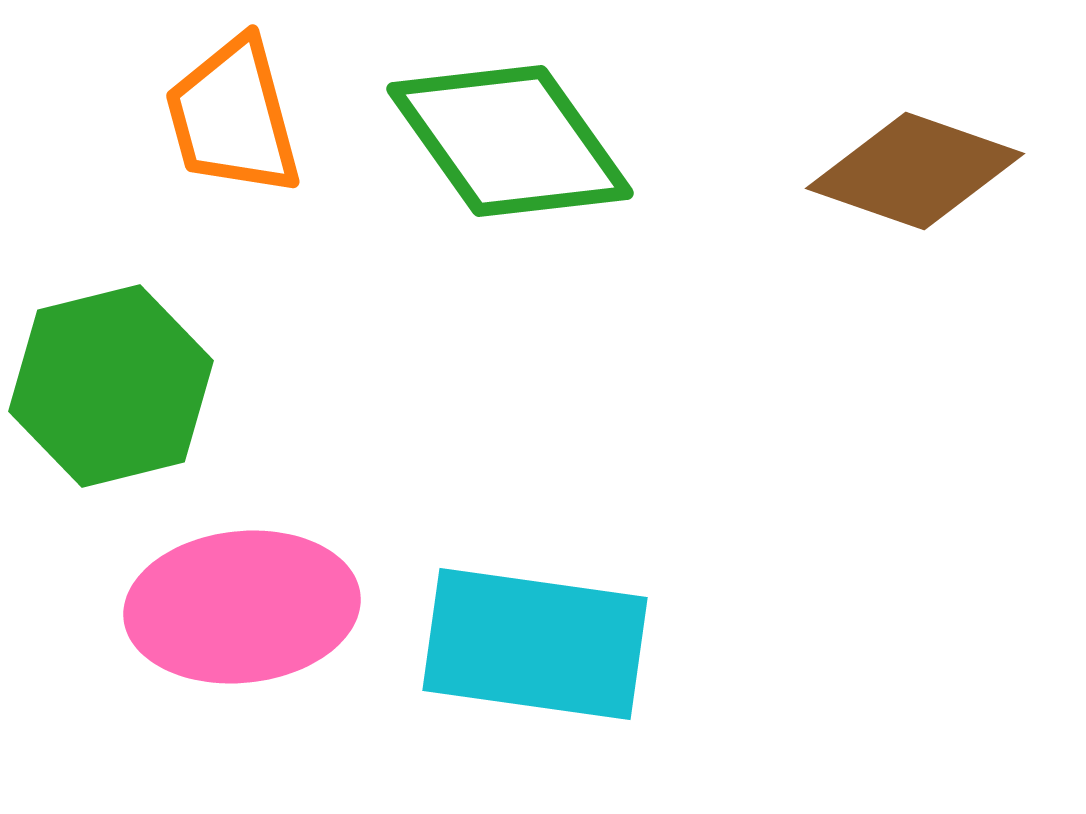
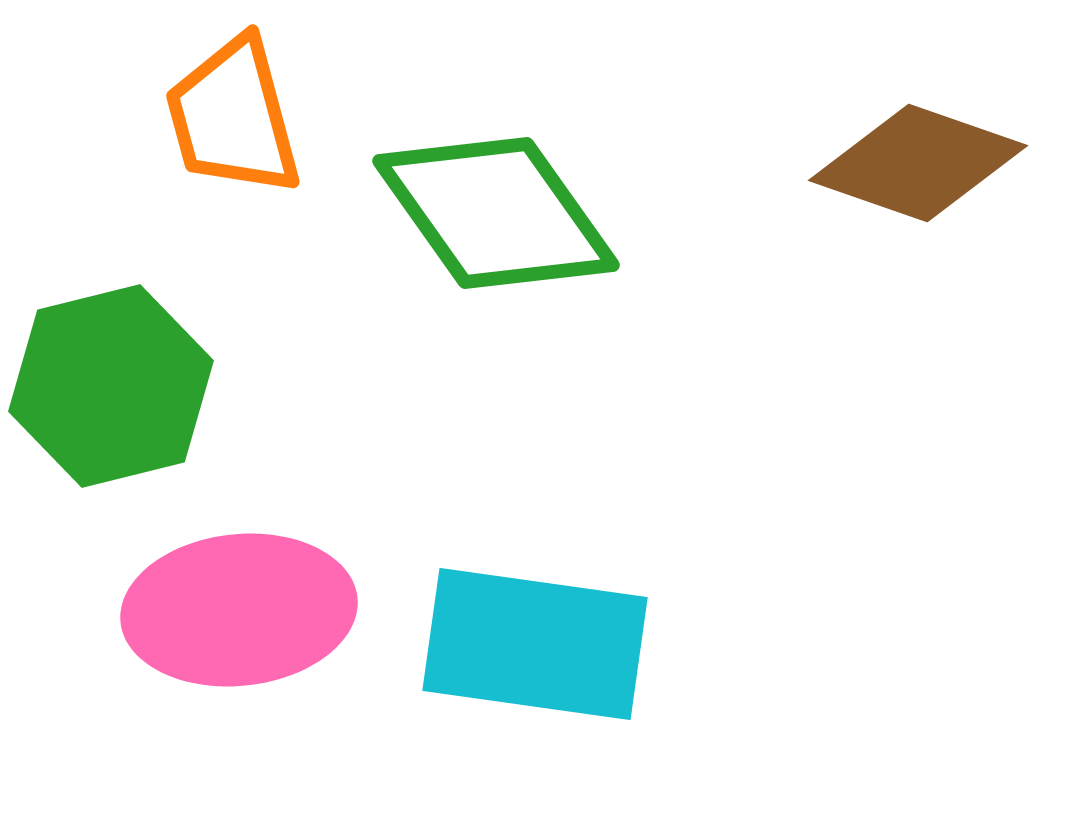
green diamond: moved 14 px left, 72 px down
brown diamond: moved 3 px right, 8 px up
pink ellipse: moved 3 px left, 3 px down
